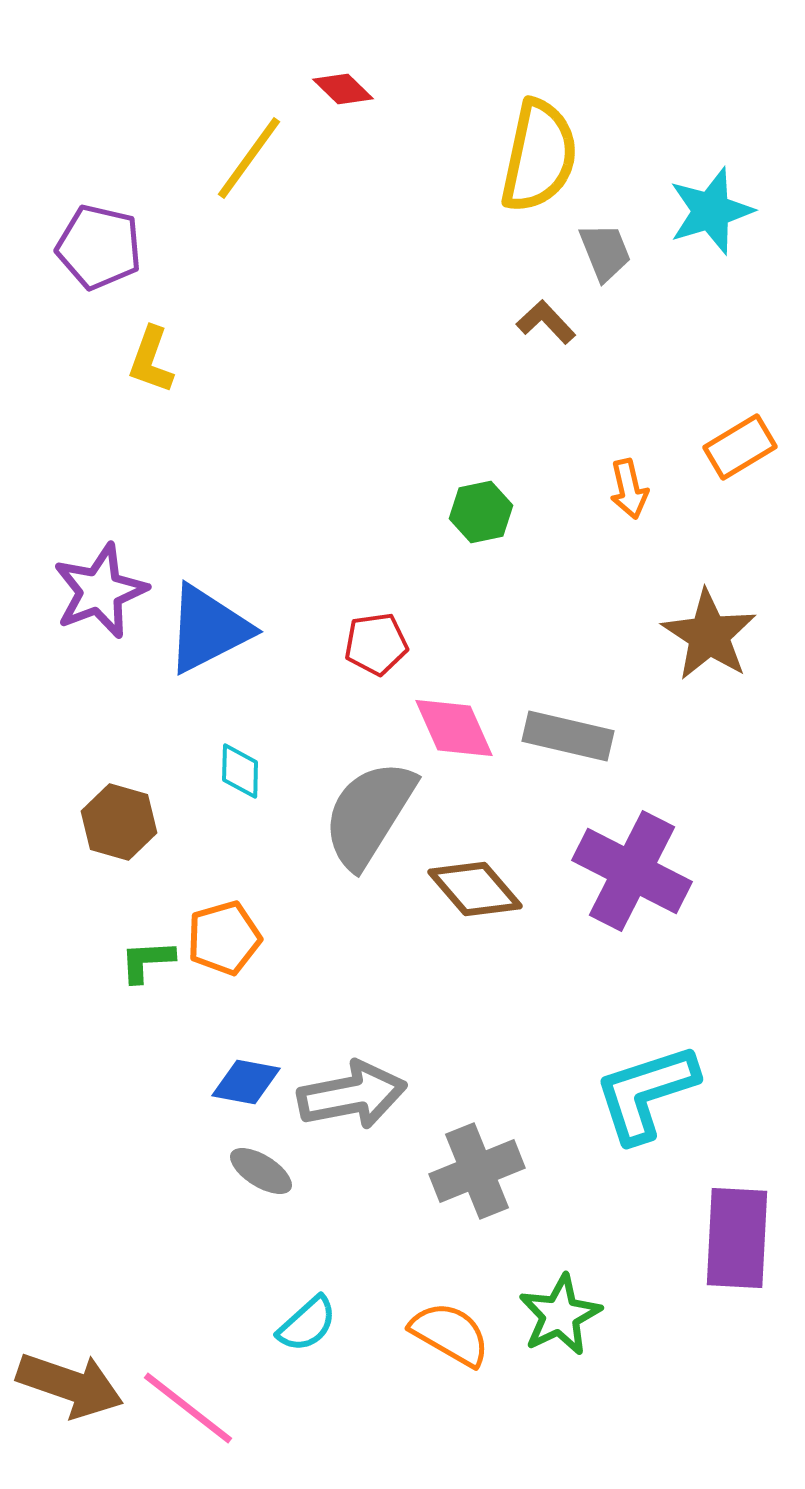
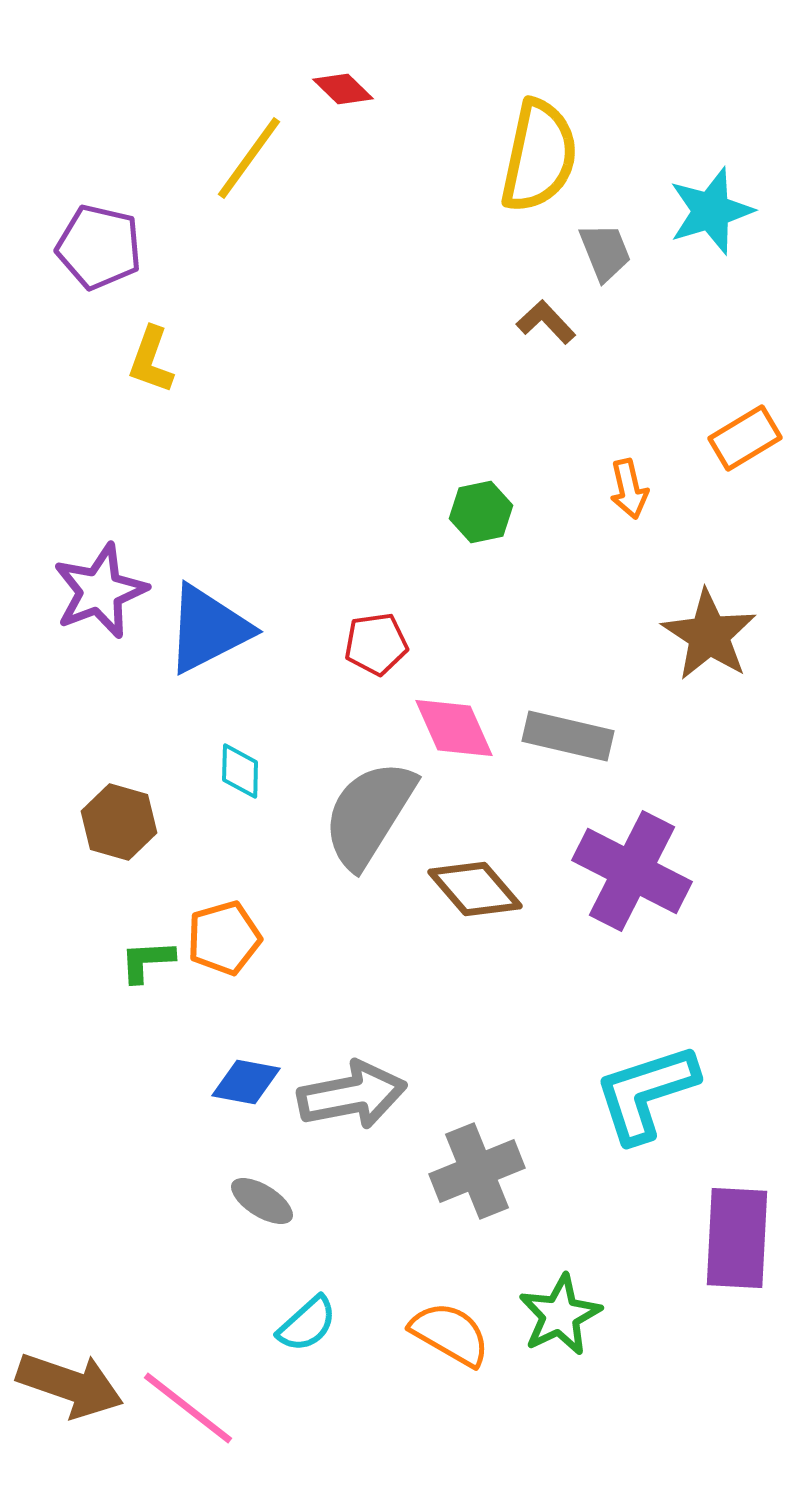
orange rectangle: moved 5 px right, 9 px up
gray ellipse: moved 1 px right, 30 px down
